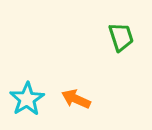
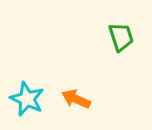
cyan star: rotated 16 degrees counterclockwise
